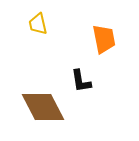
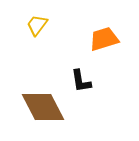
yellow trapezoid: moved 1 px left, 1 px down; rotated 50 degrees clockwise
orange trapezoid: rotated 96 degrees counterclockwise
